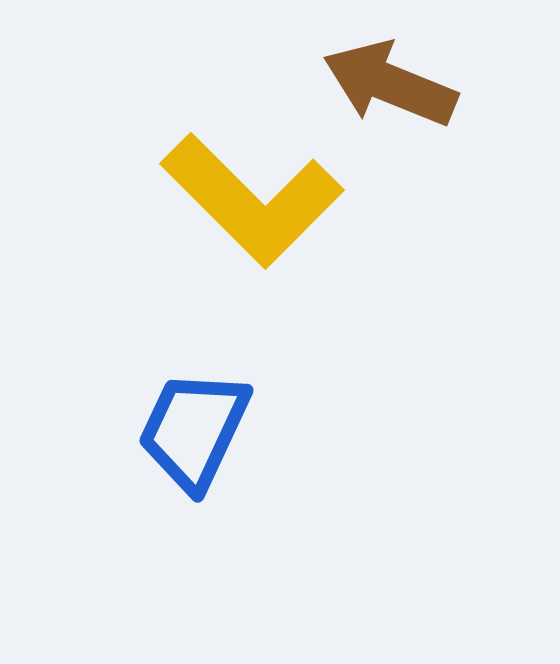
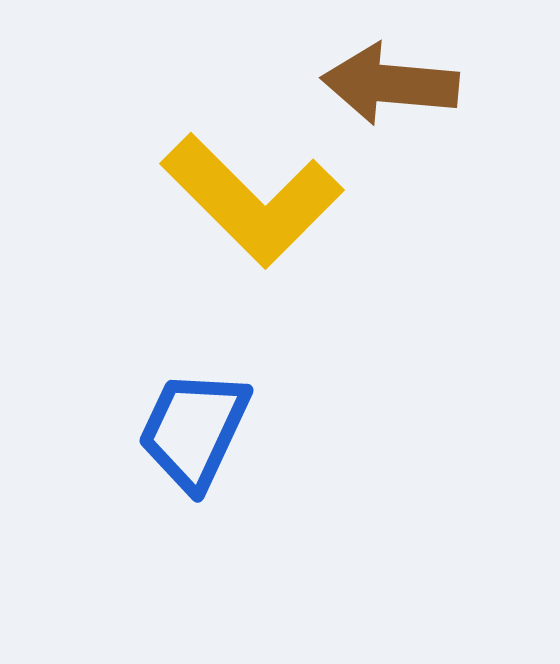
brown arrow: rotated 17 degrees counterclockwise
